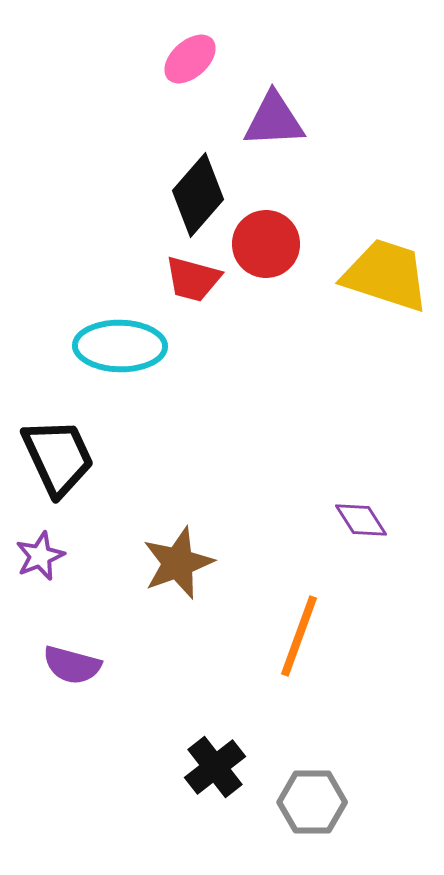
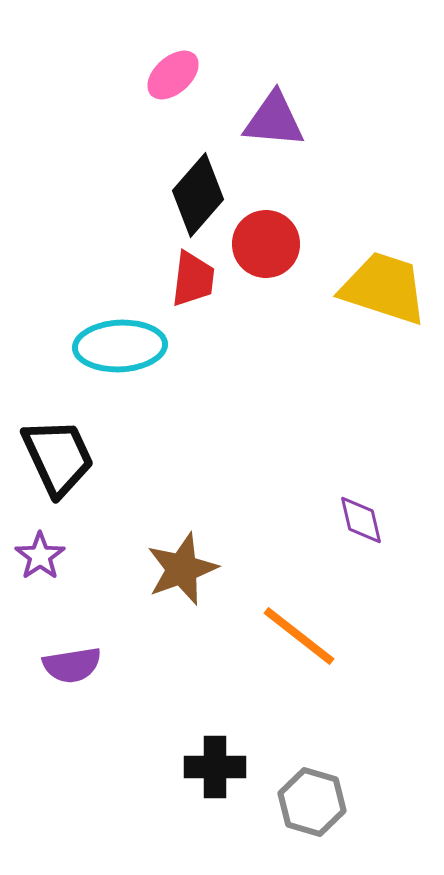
pink ellipse: moved 17 px left, 16 px down
purple triangle: rotated 8 degrees clockwise
yellow trapezoid: moved 2 px left, 13 px down
red trapezoid: rotated 98 degrees counterclockwise
cyan ellipse: rotated 4 degrees counterclockwise
purple diamond: rotated 20 degrees clockwise
purple star: rotated 12 degrees counterclockwise
brown star: moved 4 px right, 6 px down
orange line: rotated 72 degrees counterclockwise
purple semicircle: rotated 24 degrees counterclockwise
black cross: rotated 38 degrees clockwise
gray hexagon: rotated 16 degrees clockwise
